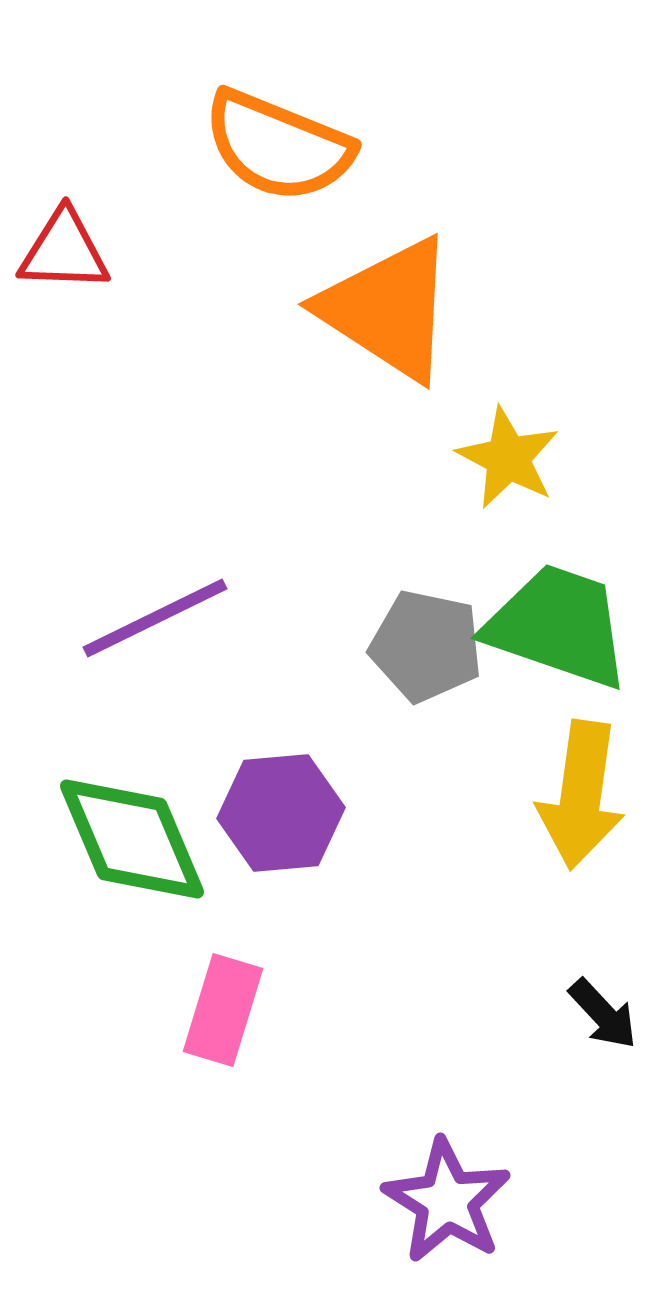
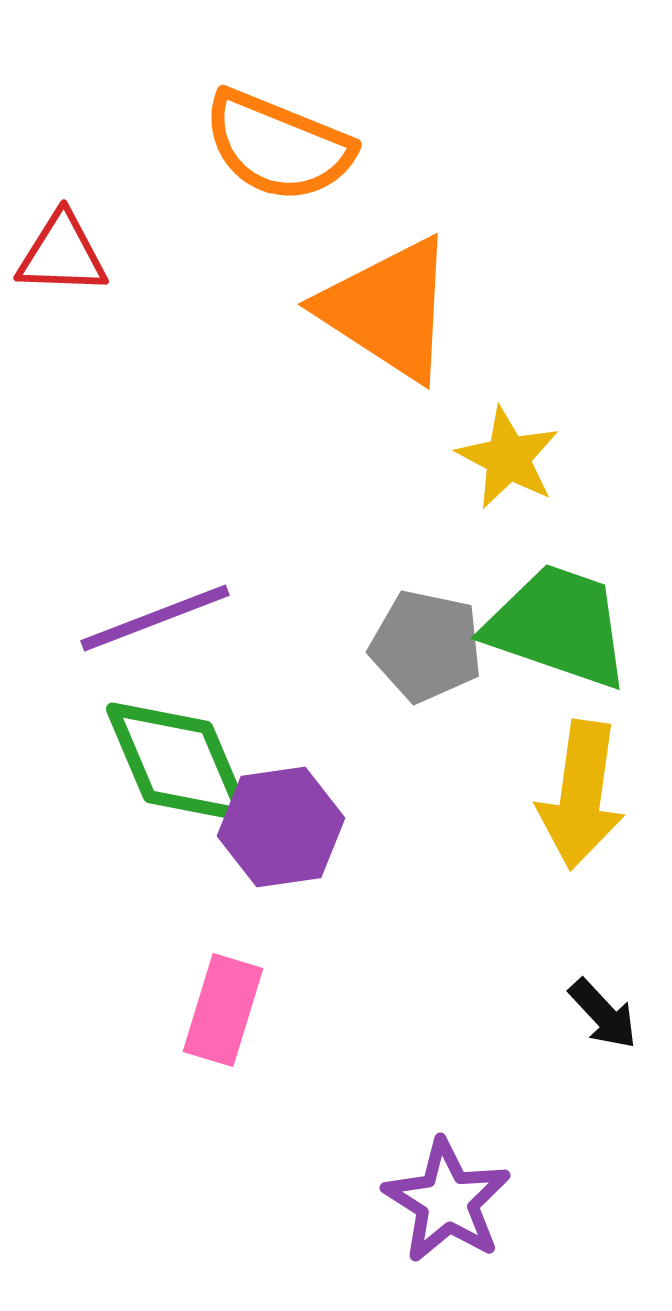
red triangle: moved 2 px left, 3 px down
purple line: rotated 5 degrees clockwise
purple hexagon: moved 14 px down; rotated 3 degrees counterclockwise
green diamond: moved 46 px right, 77 px up
